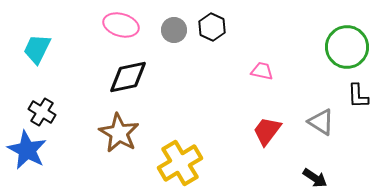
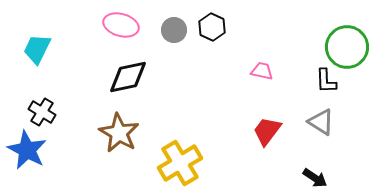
black L-shape: moved 32 px left, 15 px up
